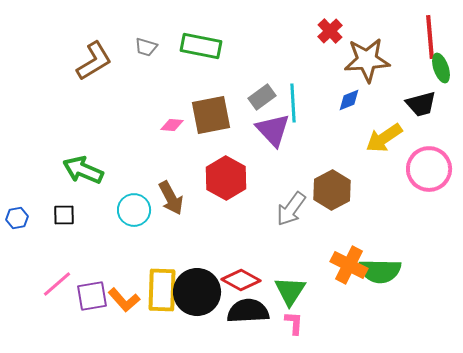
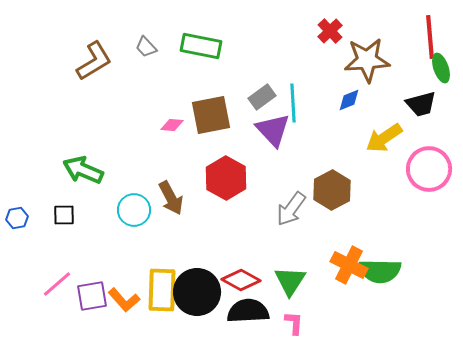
gray trapezoid: rotated 30 degrees clockwise
green triangle: moved 10 px up
